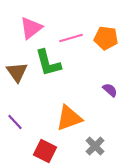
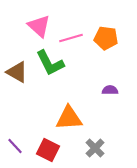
pink triangle: moved 8 px right, 2 px up; rotated 40 degrees counterclockwise
green L-shape: moved 2 px right; rotated 12 degrees counterclockwise
brown triangle: rotated 25 degrees counterclockwise
purple semicircle: rotated 42 degrees counterclockwise
orange triangle: rotated 16 degrees clockwise
purple line: moved 24 px down
gray cross: moved 2 px down
red square: moved 3 px right, 1 px up
